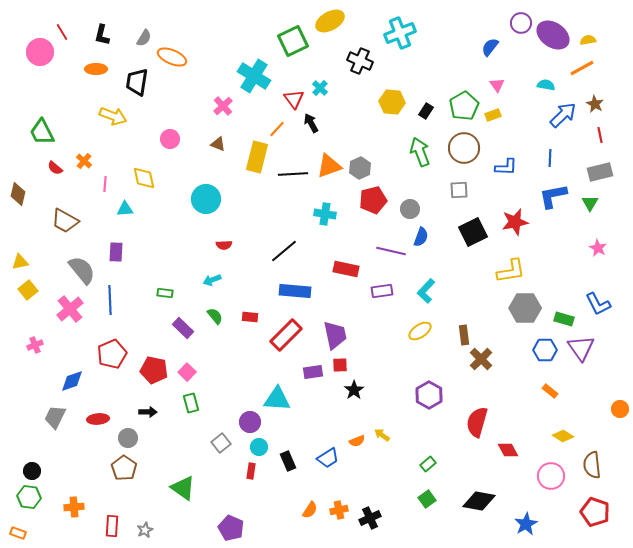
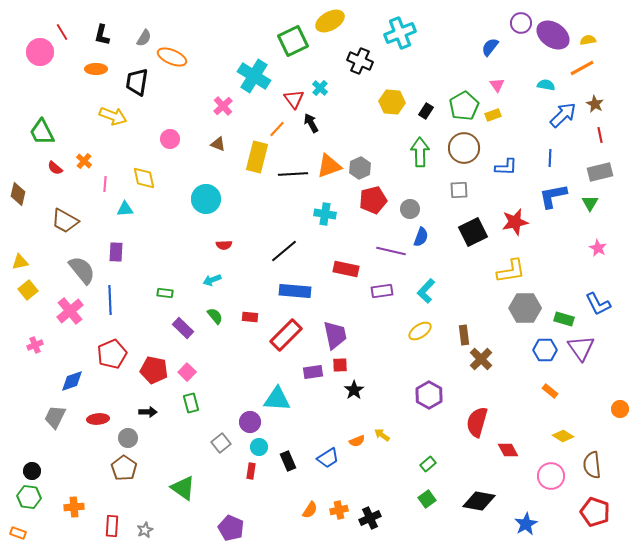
green arrow at (420, 152): rotated 20 degrees clockwise
pink cross at (70, 309): moved 2 px down
